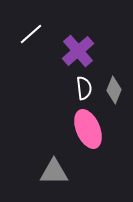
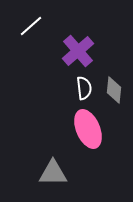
white line: moved 8 px up
gray diamond: rotated 16 degrees counterclockwise
gray triangle: moved 1 px left, 1 px down
